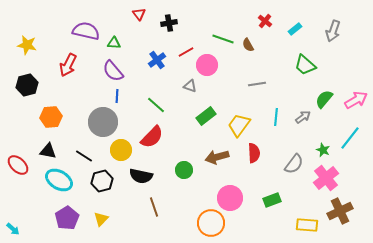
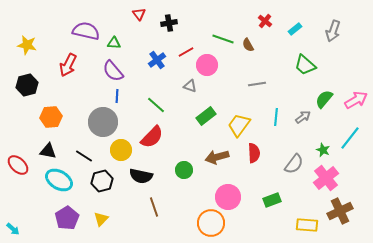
pink circle at (230, 198): moved 2 px left, 1 px up
